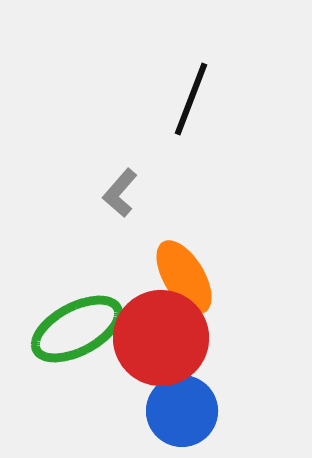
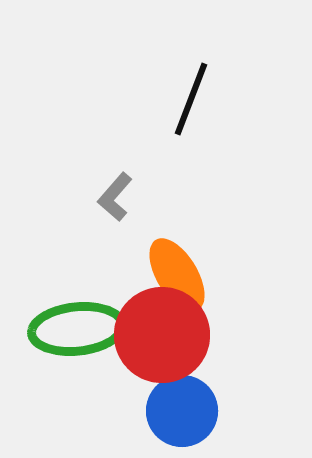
gray L-shape: moved 5 px left, 4 px down
orange ellipse: moved 7 px left, 2 px up
green ellipse: rotated 22 degrees clockwise
red circle: moved 1 px right, 3 px up
